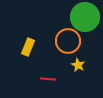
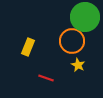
orange circle: moved 4 px right
red line: moved 2 px left, 1 px up; rotated 14 degrees clockwise
